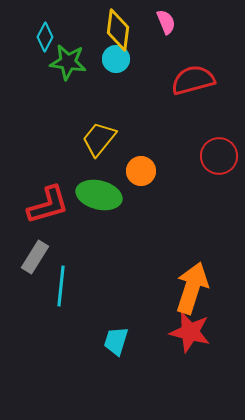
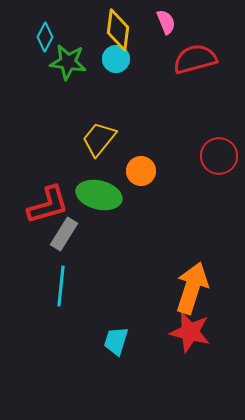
red semicircle: moved 2 px right, 21 px up
gray rectangle: moved 29 px right, 23 px up
